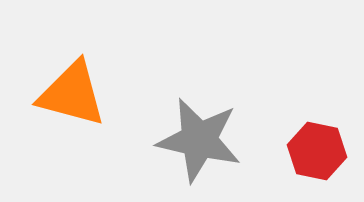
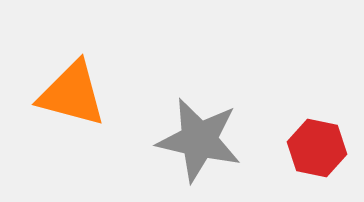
red hexagon: moved 3 px up
